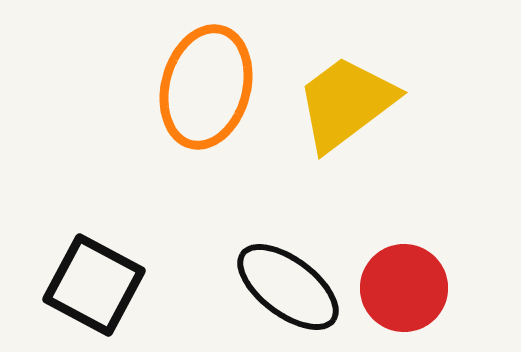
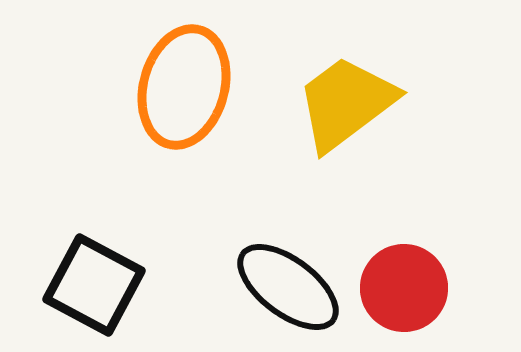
orange ellipse: moved 22 px left
